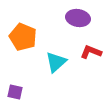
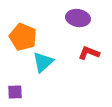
red L-shape: moved 2 px left, 1 px down
cyan triangle: moved 13 px left
purple square: rotated 14 degrees counterclockwise
